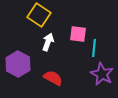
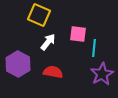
yellow square: rotated 10 degrees counterclockwise
white arrow: rotated 18 degrees clockwise
purple star: rotated 15 degrees clockwise
red semicircle: moved 6 px up; rotated 18 degrees counterclockwise
